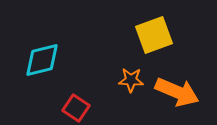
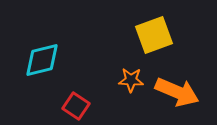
red square: moved 2 px up
